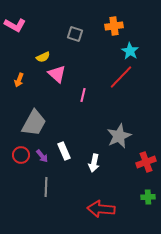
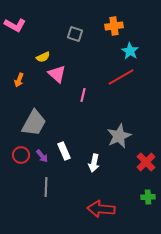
red line: rotated 16 degrees clockwise
red cross: rotated 24 degrees counterclockwise
